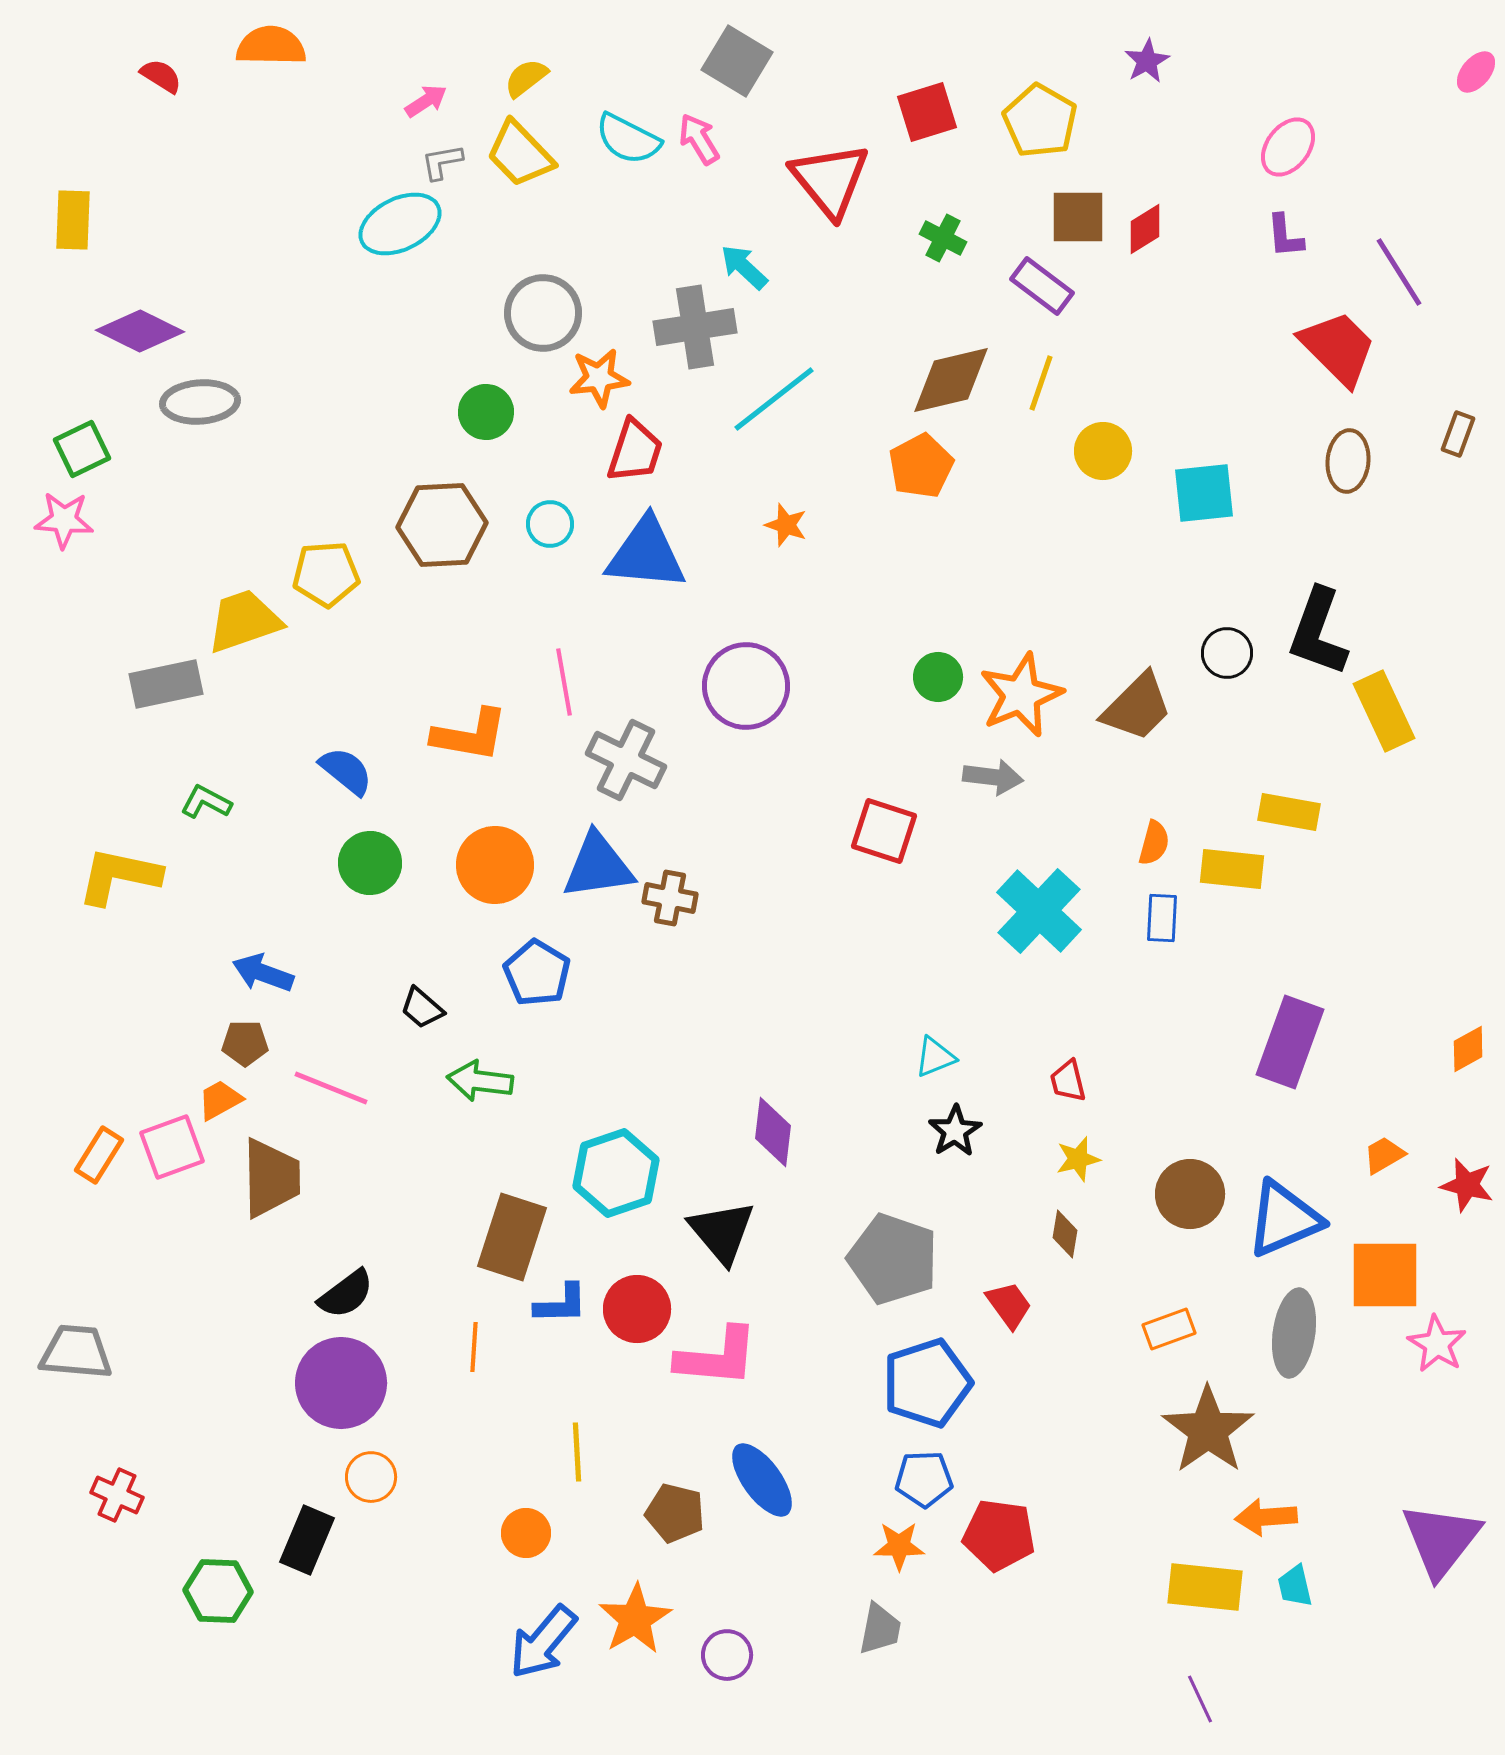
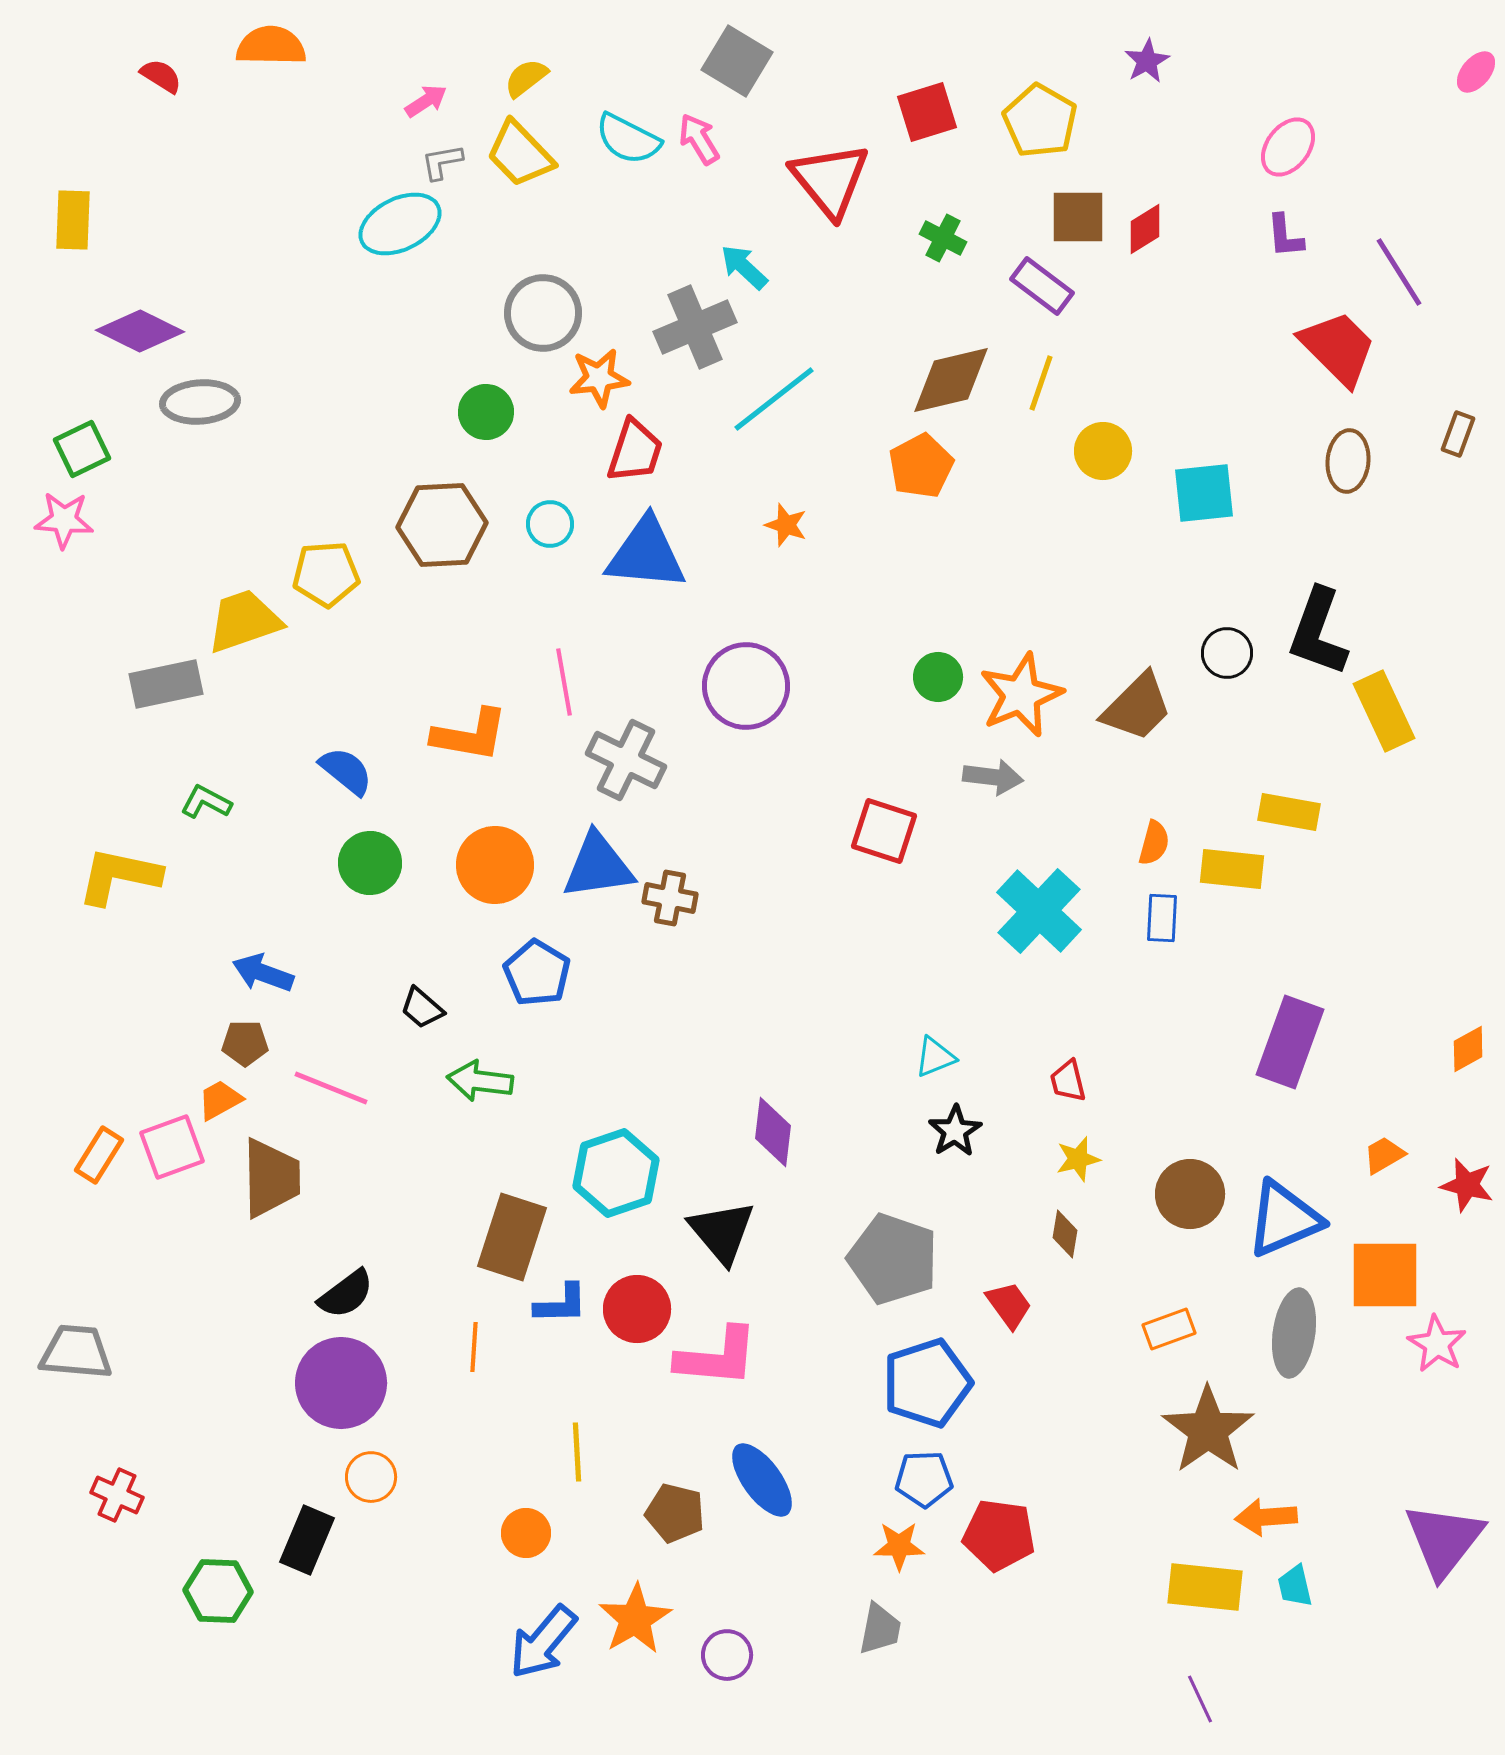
gray cross at (695, 327): rotated 14 degrees counterclockwise
purple triangle at (1441, 1540): moved 3 px right
